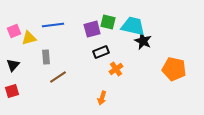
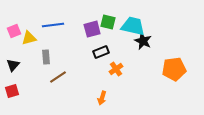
orange pentagon: rotated 20 degrees counterclockwise
